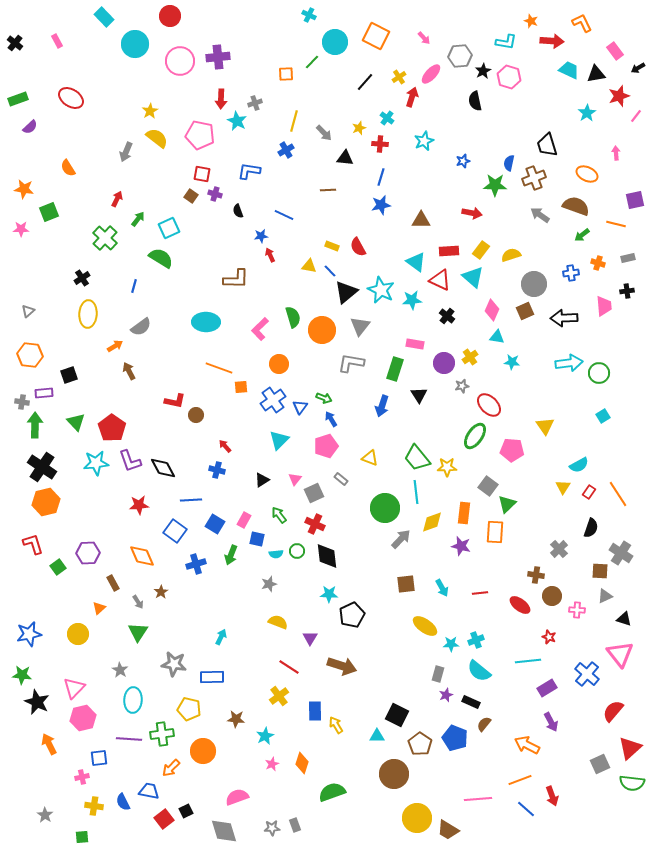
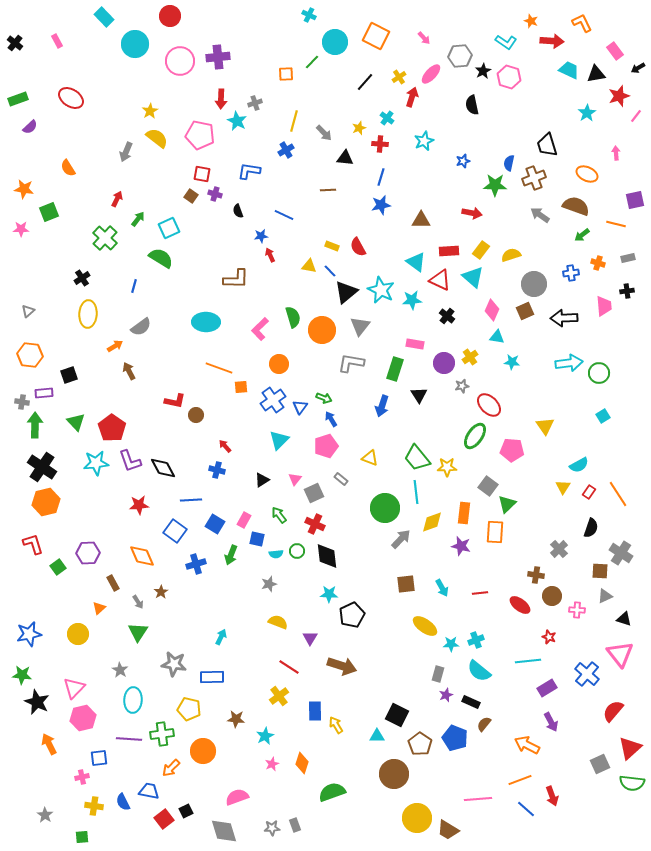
cyan L-shape at (506, 42): rotated 25 degrees clockwise
black semicircle at (475, 101): moved 3 px left, 4 px down
